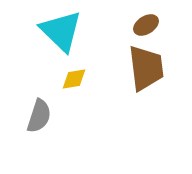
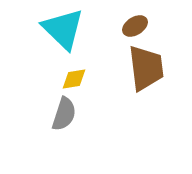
brown ellipse: moved 11 px left, 1 px down
cyan triangle: moved 2 px right, 2 px up
gray semicircle: moved 25 px right, 2 px up
